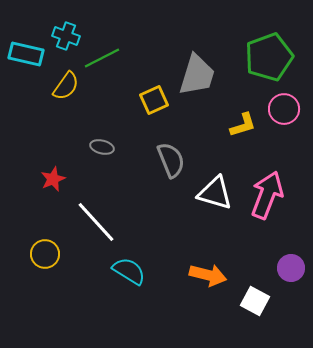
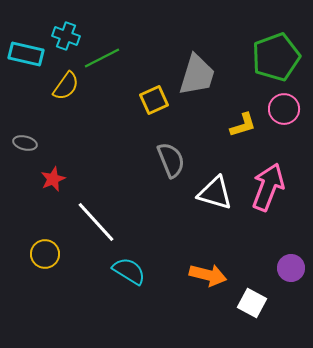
green pentagon: moved 7 px right
gray ellipse: moved 77 px left, 4 px up
pink arrow: moved 1 px right, 8 px up
white square: moved 3 px left, 2 px down
